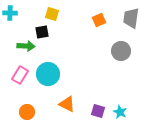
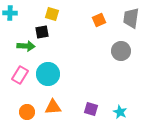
orange triangle: moved 14 px left, 3 px down; rotated 30 degrees counterclockwise
purple square: moved 7 px left, 2 px up
